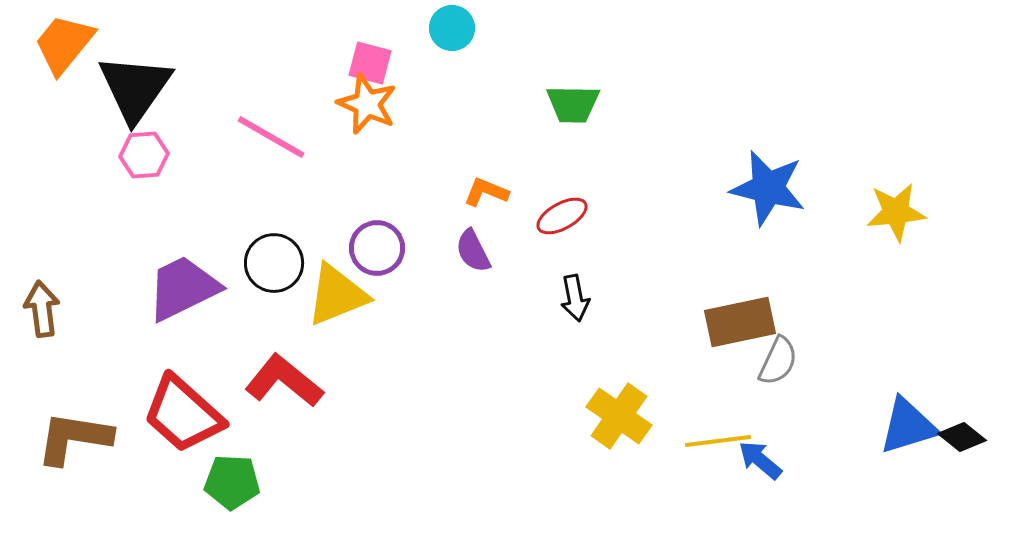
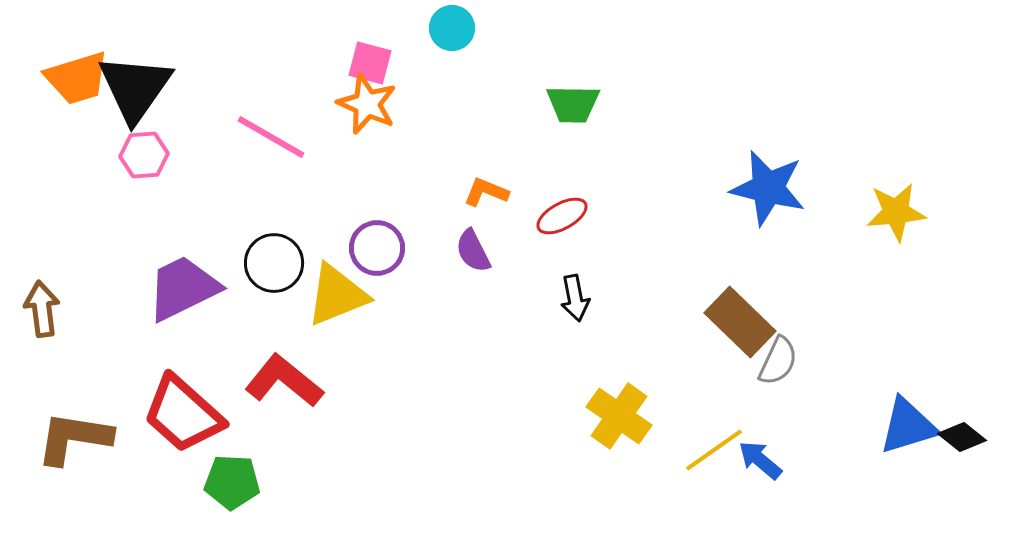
orange trapezoid: moved 13 px right, 34 px down; rotated 146 degrees counterclockwise
brown rectangle: rotated 56 degrees clockwise
yellow line: moved 4 px left, 9 px down; rotated 28 degrees counterclockwise
